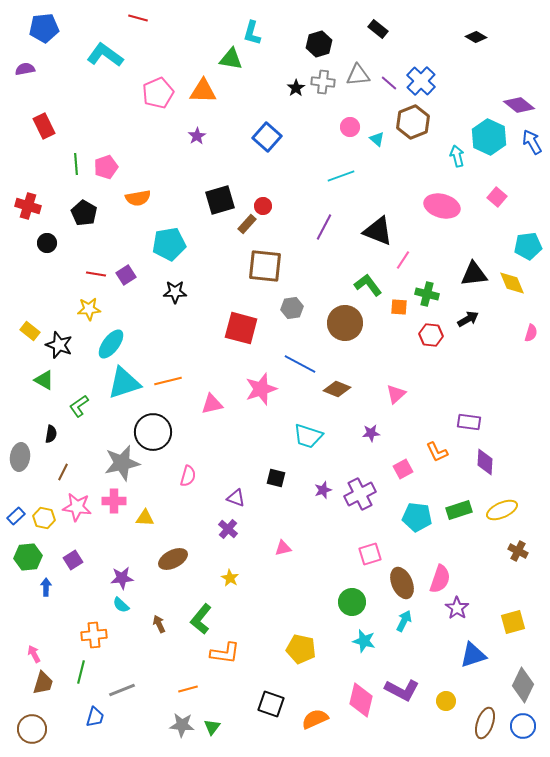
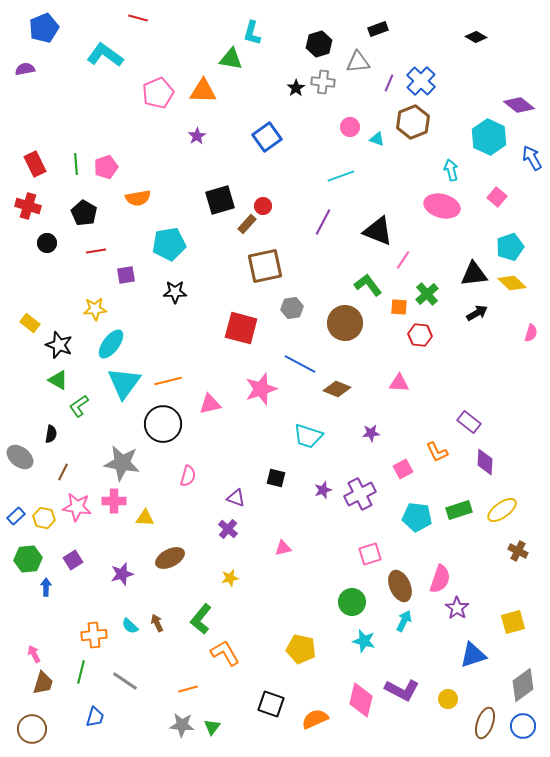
blue pentagon at (44, 28): rotated 16 degrees counterclockwise
black rectangle at (378, 29): rotated 60 degrees counterclockwise
gray triangle at (358, 75): moved 13 px up
purple line at (389, 83): rotated 72 degrees clockwise
red rectangle at (44, 126): moved 9 px left, 38 px down
blue square at (267, 137): rotated 12 degrees clockwise
cyan triangle at (377, 139): rotated 21 degrees counterclockwise
blue arrow at (532, 142): moved 16 px down
cyan arrow at (457, 156): moved 6 px left, 14 px down
purple line at (324, 227): moved 1 px left, 5 px up
cyan pentagon at (528, 246): moved 18 px left, 1 px down; rotated 12 degrees counterclockwise
brown square at (265, 266): rotated 18 degrees counterclockwise
red line at (96, 274): moved 23 px up; rotated 18 degrees counterclockwise
purple square at (126, 275): rotated 24 degrees clockwise
yellow diamond at (512, 283): rotated 24 degrees counterclockwise
green cross at (427, 294): rotated 35 degrees clockwise
yellow star at (89, 309): moved 6 px right
black arrow at (468, 319): moved 9 px right, 6 px up
yellow rectangle at (30, 331): moved 8 px up
red hexagon at (431, 335): moved 11 px left
green triangle at (44, 380): moved 14 px right
cyan triangle at (124, 383): rotated 36 degrees counterclockwise
pink triangle at (396, 394): moved 3 px right, 11 px up; rotated 45 degrees clockwise
pink triangle at (212, 404): moved 2 px left
purple rectangle at (469, 422): rotated 30 degrees clockwise
black circle at (153, 432): moved 10 px right, 8 px up
gray ellipse at (20, 457): rotated 60 degrees counterclockwise
gray star at (122, 463): rotated 21 degrees clockwise
yellow ellipse at (502, 510): rotated 12 degrees counterclockwise
green hexagon at (28, 557): moved 2 px down
brown ellipse at (173, 559): moved 3 px left, 1 px up
purple star at (122, 578): moved 4 px up; rotated 10 degrees counterclockwise
yellow star at (230, 578): rotated 30 degrees clockwise
brown ellipse at (402, 583): moved 2 px left, 3 px down
cyan semicircle at (121, 605): moved 9 px right, 21 px down
brown arrow at (159, 624): moved 2 px left, 1 px up
orange L-shape at (225, 653): rotated 128 degrees counterclockwise
gray diamond at (523, 685): rotated 28 degrees clockwise
gray line at (122, 690): moved 3 px right, 9 px up; rotated 56 degrees clockwise
yellow circle at (446, 701): moved 2 px right, 2 px up
